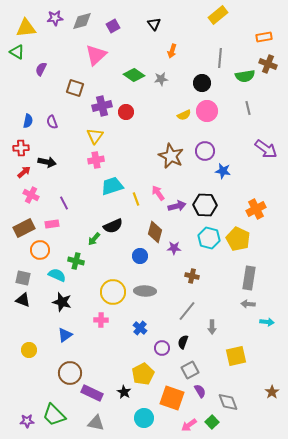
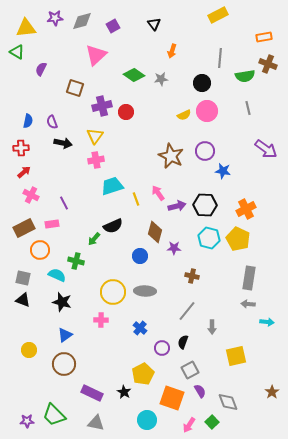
yellow rectangle at (218, 15): rotated 12 degrees clockwise
black arrow at (47, 162): moved 16 px right, 19 px up
orange cross at (256, 209): moved 10 px left
brown circle at (70, 373): moved 6 px left, 9 px up
cyan circle at (144, 418): moved 3 px right, 2 px down
pink arrow at (189, 425): rotated 21 degrees counterclockwise
